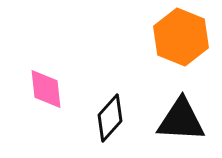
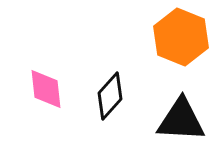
black diamond: moved 22 px up
